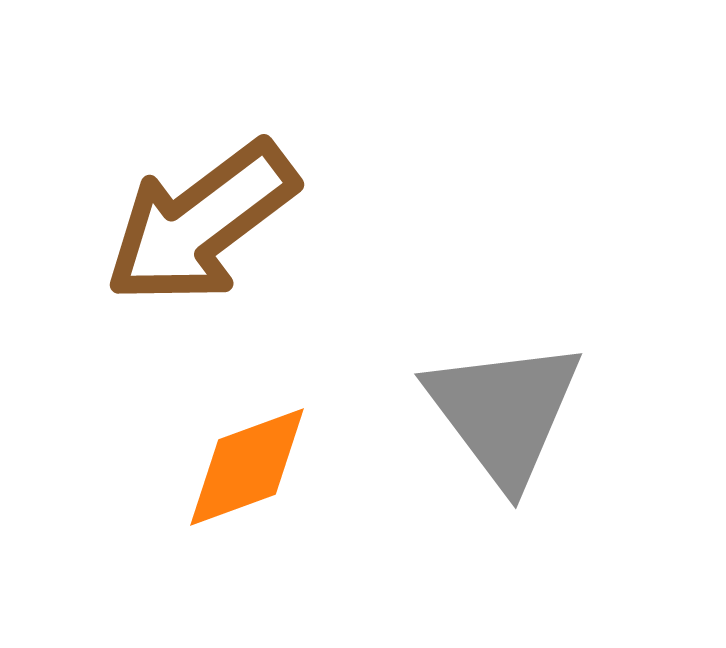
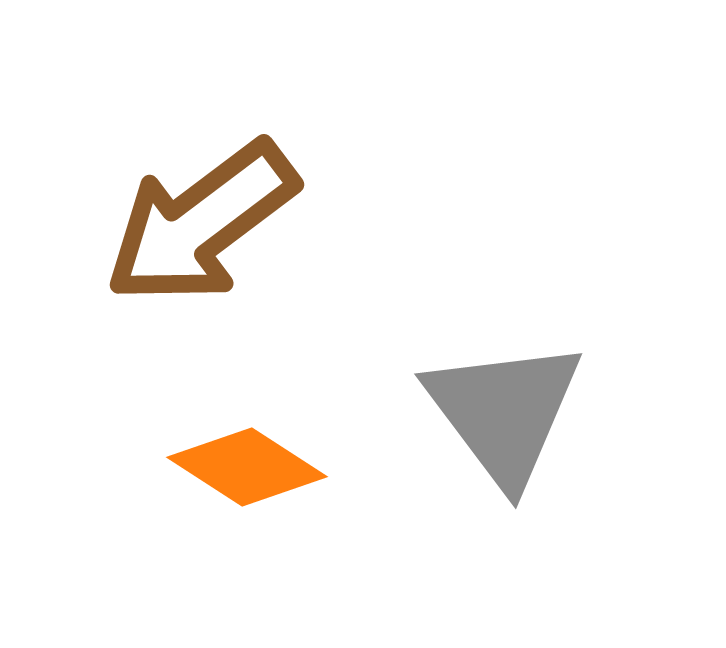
orange diamond: rotated 53 degrees clockwise
